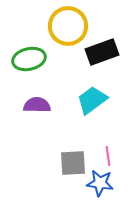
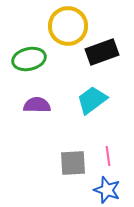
blue star: moved 7 px right, 7 px down; rotated 12 degrees clockwise
